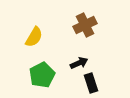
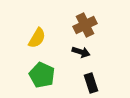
yellow semicircle: moved 3 px right, 1 px down
black arrow: moved 2 px right, 11 px up; rotated 42 degrees clockwise
green pentagon: rotated 20 degrees counterclockwise
